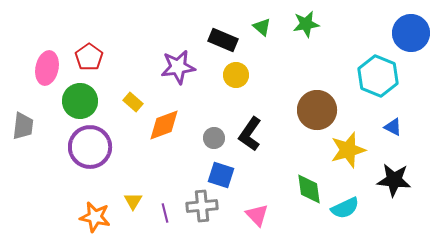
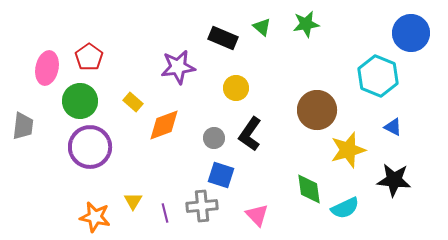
black rectangle: moved 2 px up
yellow circle: moved 13 px down
